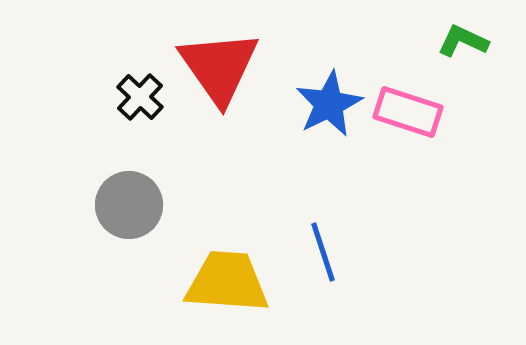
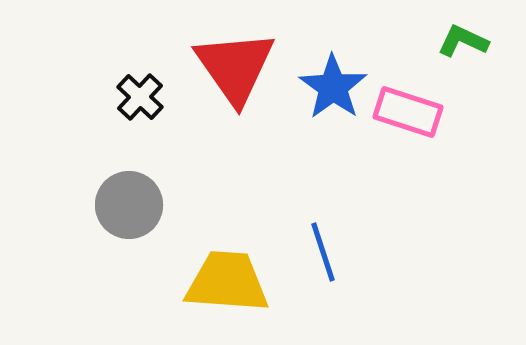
red triangle: moved 16 px right
blue star: moved 4 px right, 17 px up; rotated 10 degrees counterclockwise
